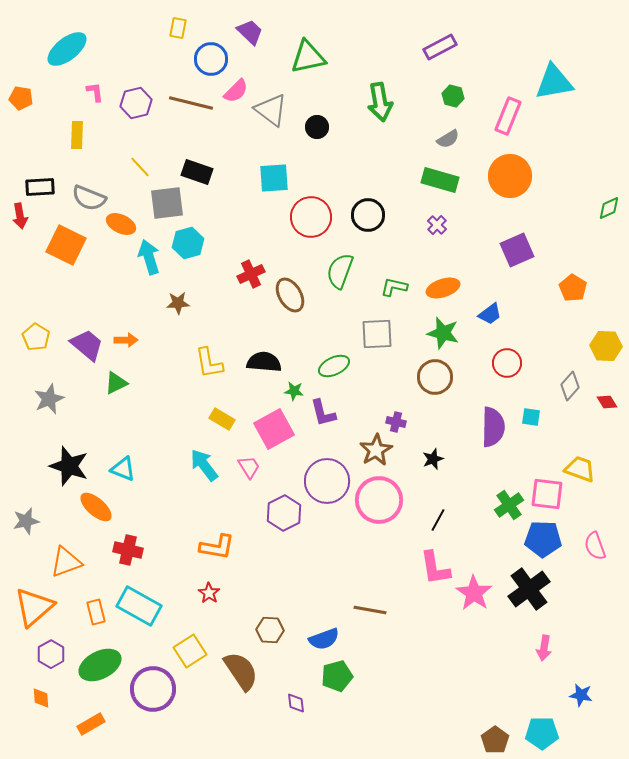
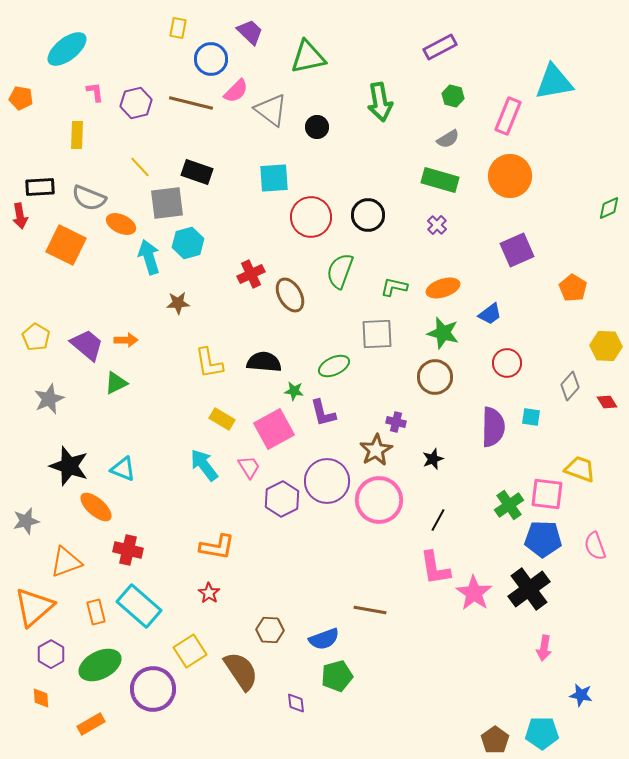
purple hexagon at (284, 513): moved 2 px left, 14 px up
cyan rectangle at (139, 606): rotated 12 degrees clockwise
